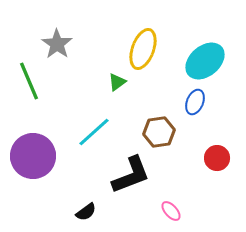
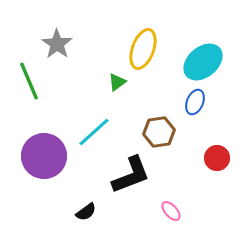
cyan ellipse: moved 2 px left, 1 px down
purple circle: moved 11 px right
